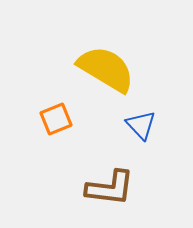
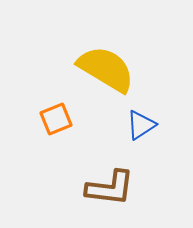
blue triangle: rotated 40 degrees clockwise
